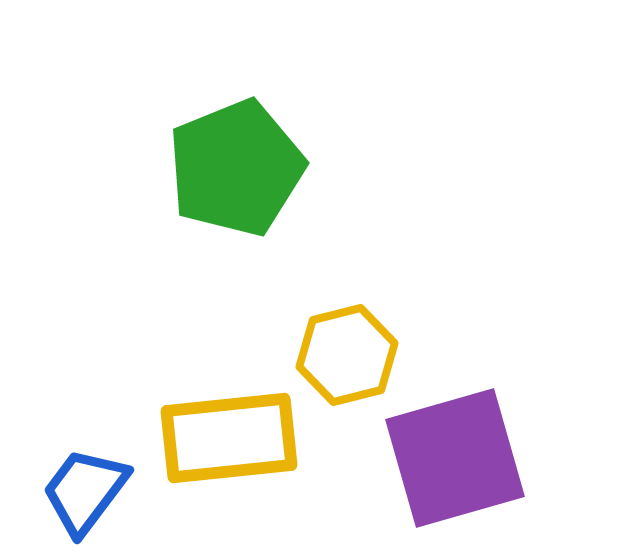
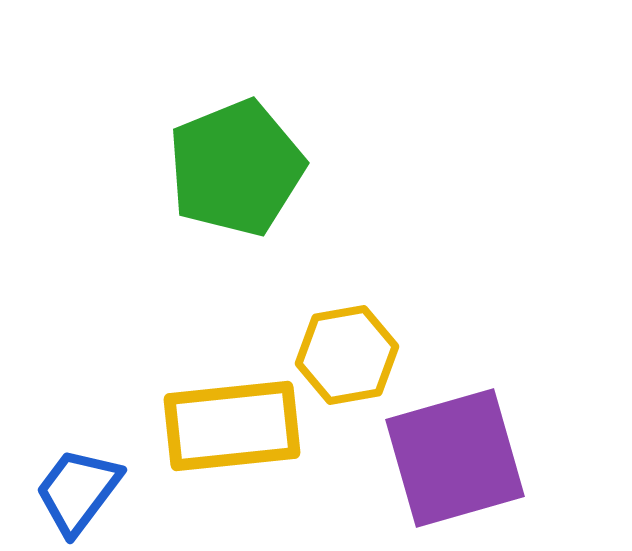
yellow hexagon: rotated 4 degrees clockwise
yellow rectangle: moved 3 px right, 12 px up
blue trapezoid: moved 7 px left
